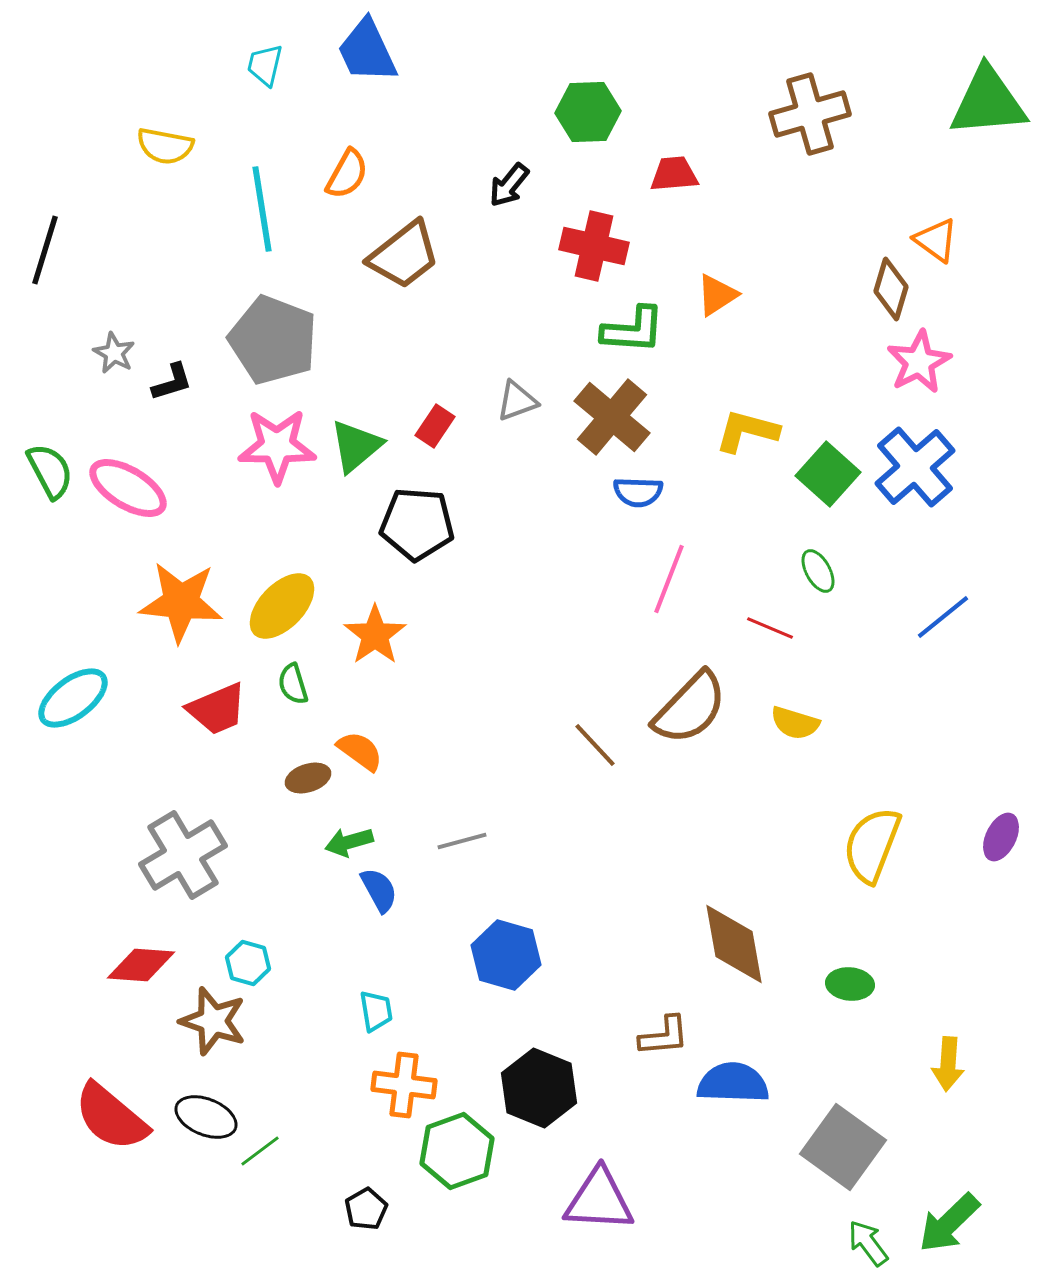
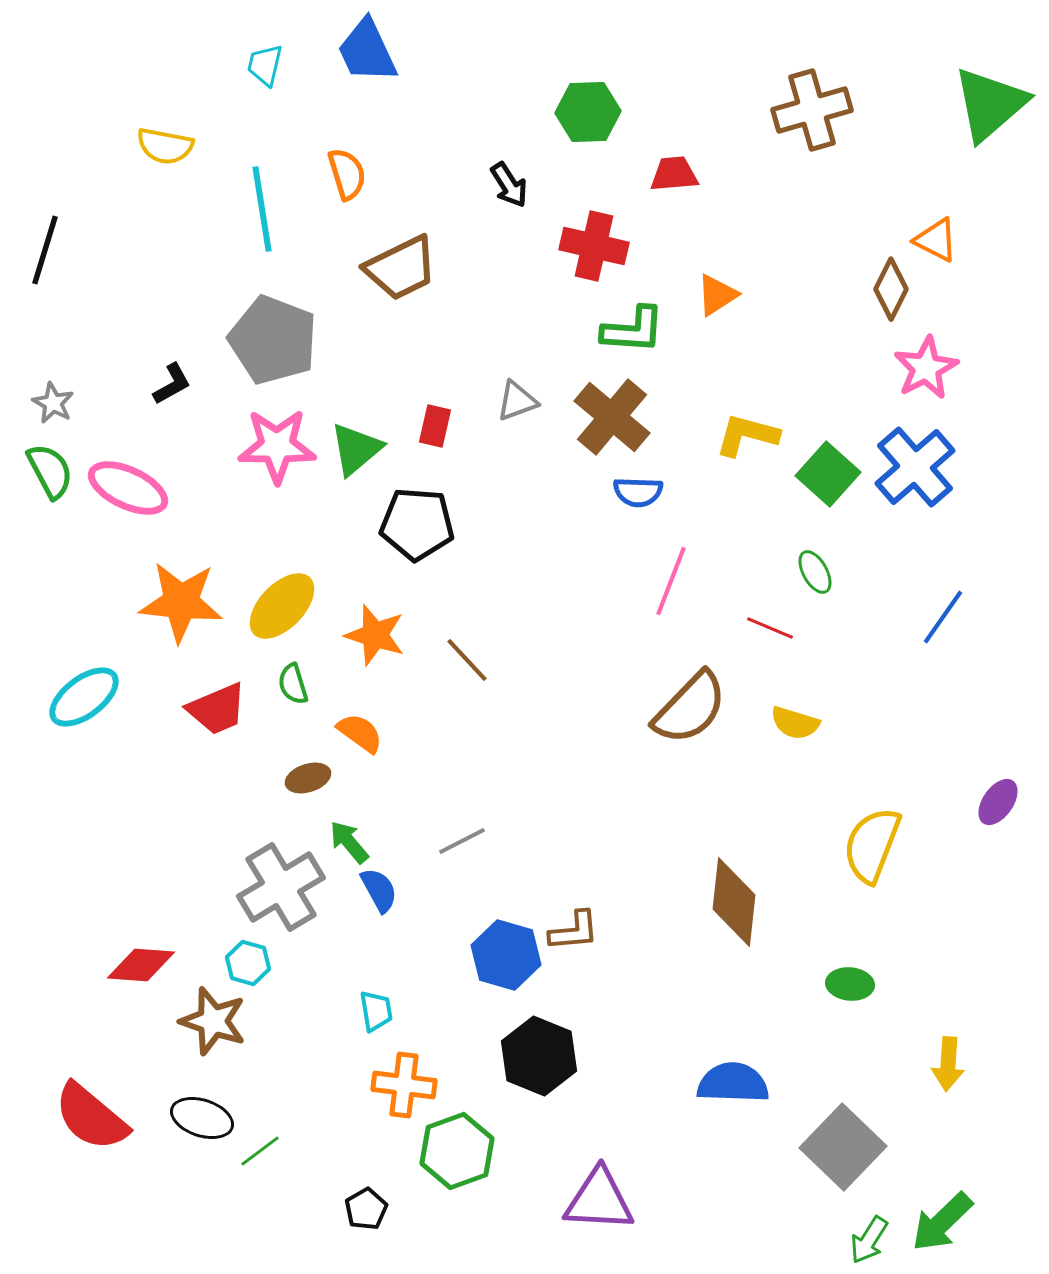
green triangle at (988, 102): moved 2 px right, 2 px down; rotated 36 degrees counterclockwise
brown cross at (810, 114): moved 2 px right, 4 px up
orange semicircle at (347, 174): rotated 46 degrees counterclockwise
black arrow at (509, 185): rotated 72 degrees counterclockwise
orange triangle at (936, 240): rotated 9 degrees counterclockwise
brown trapezoid at (404, 255): moved 3 px left, 13 px down; rotated 12 degrees clockwise
brown diamond at (891, 289): rotated 10 degrees clockwise
gray star at (114, 353): moved 61 px left, 50 px down
pink star at (919, 362): moved 7 px right, 6 px down
black L-shape at (172, 382): moved 2 px down; rotated 12 degrees counterclockwise
red rectangle at (435, 426): rotated 21 degrees counterclockwise
yellow L-shape at (747, 431): moved 4 px down
green triangle at (356, 446): moved 3 px down
pink ellipse at (128, 488): rotated 6 degrees counterclockwise
green ellipse at (818, 571): moved 3 px left, 1 px down
pink line at (669, 579): moved 2 px right, 2 px down
blue line at (943, 617): rotated 16 degrees counterclockwise
orange star at (375, 635): rotated 20 degrees counterclockwise
cyan ellipse at (73, 698): moved 11 px right, 1 px up
brown line at (595, 745): moved 128 px left, 85 px up
orange semicircle at (360, 751): moved 18 px up
purple ellipse at (1001, 837): moved 3 px left, 35 px up; rotated 9 degrees clockwise
gray line at (462, 841): rotated 12 degrees counterclockwise
green arrow at (349, 842): rotated 66 degrees clockwise
gray cross at (183, 855): moved 98 px right, 32 px down
brown diamond at (734, 944): moved 42 px up; rotated 16 degrees clockwise
brown L-shape at (664, 1036): moved 90 px left, 105 px up
black hexagon at (539, 1088): moved 32 px up
red semicircle at (111, 1117): moved 20 px left
black ellipse at (206, 1117): moved 4 px left, 1 px down; rotated 4 degrees counterclockwise
gray square at (843, 1147): rotated 8 degrees clockwise
green arrow at (949, 1223): moved 7 px left, 1 px up
green arrow at (868, 1243): moved 1 px right, 3 px up; rotated 111 degrees counterclockwise
